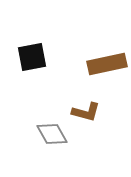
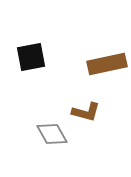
black square: moved 1 px left
